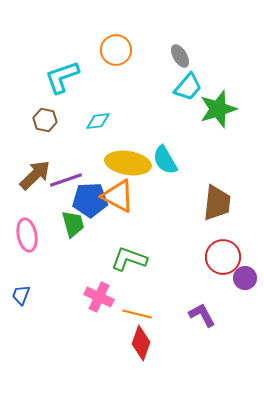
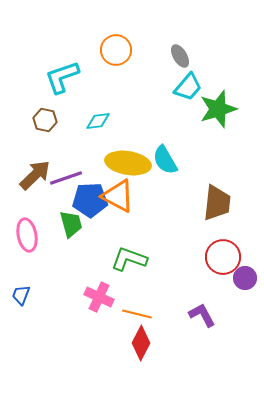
purple line: moved 2 px up
green trapezoid: moved 2 px left
red diamond: rotated 8 degrees clockwise
